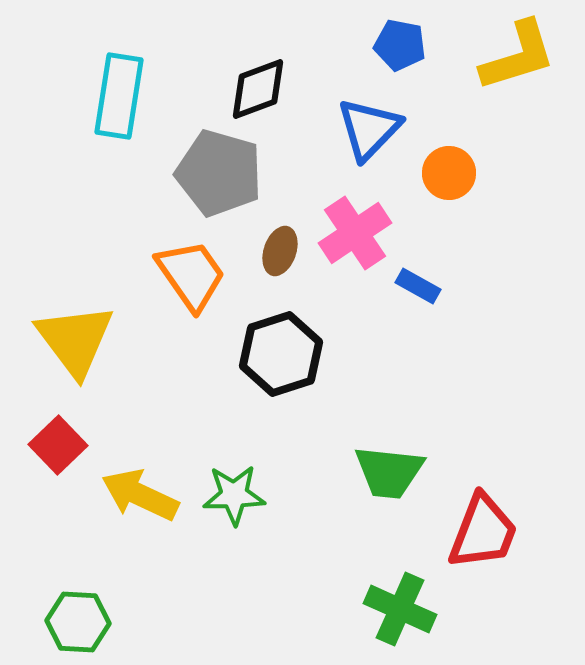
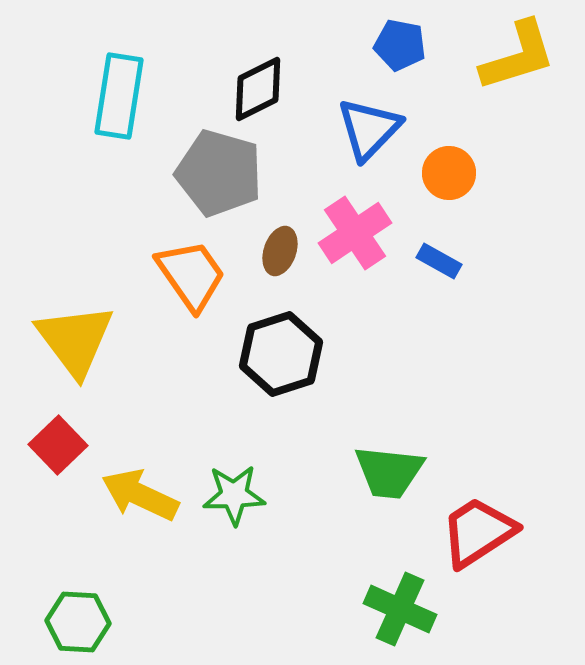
black diamond: rotated 6 degrees counterclockwise
blue rectangle: moved 21 px right, 25 px up
red trapezoid: moved 5 px left; rotated 144 degrees counterclockwise
